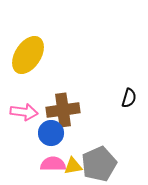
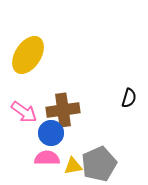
pink arrow: rotated 28 degrees clockwise
pink semicircle: moved 6 px left, 6 px up
